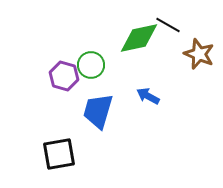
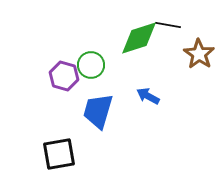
black line: rotated 20 degrees counterclockwise
green diamond: rotated 6 degrees counterclockwise
brown star: rotated 12 degrees clockwise
